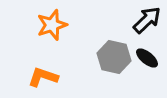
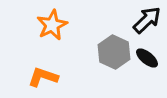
orange star: rotated 8 degrees counterclockwise
gray hexagon: moved 5 px up; rotated 12 degrees clockwise
